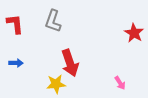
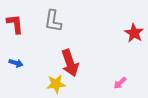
gray L-shape: rotated 10 degrees counterclockwise
blue arrow: rotated 16 degrees clockwise
pink arrow: rotated 80 degrees clockwise
